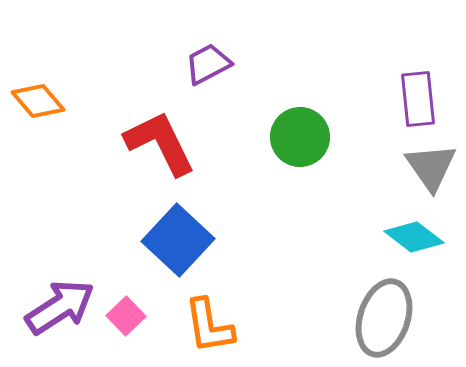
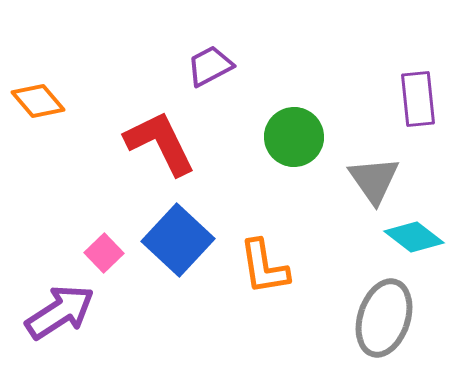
purple trapezoid: moved 2 px right, 2 px down
green circle: moved 6 px left
gray triangle: moved 57 px left, 13 px down
purple arrow: moved 5 px down
pink square: moved 22 px left, 63 px up
orange L-shape: moved 55 px right, 59 px up
